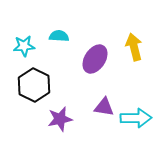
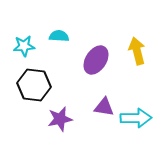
yellow arrow: moved 3 px right, 4 px down
purple ellipse: moved 1 px right, 1 px down
black hexagon: rotated 20 degrees counterclockwise
